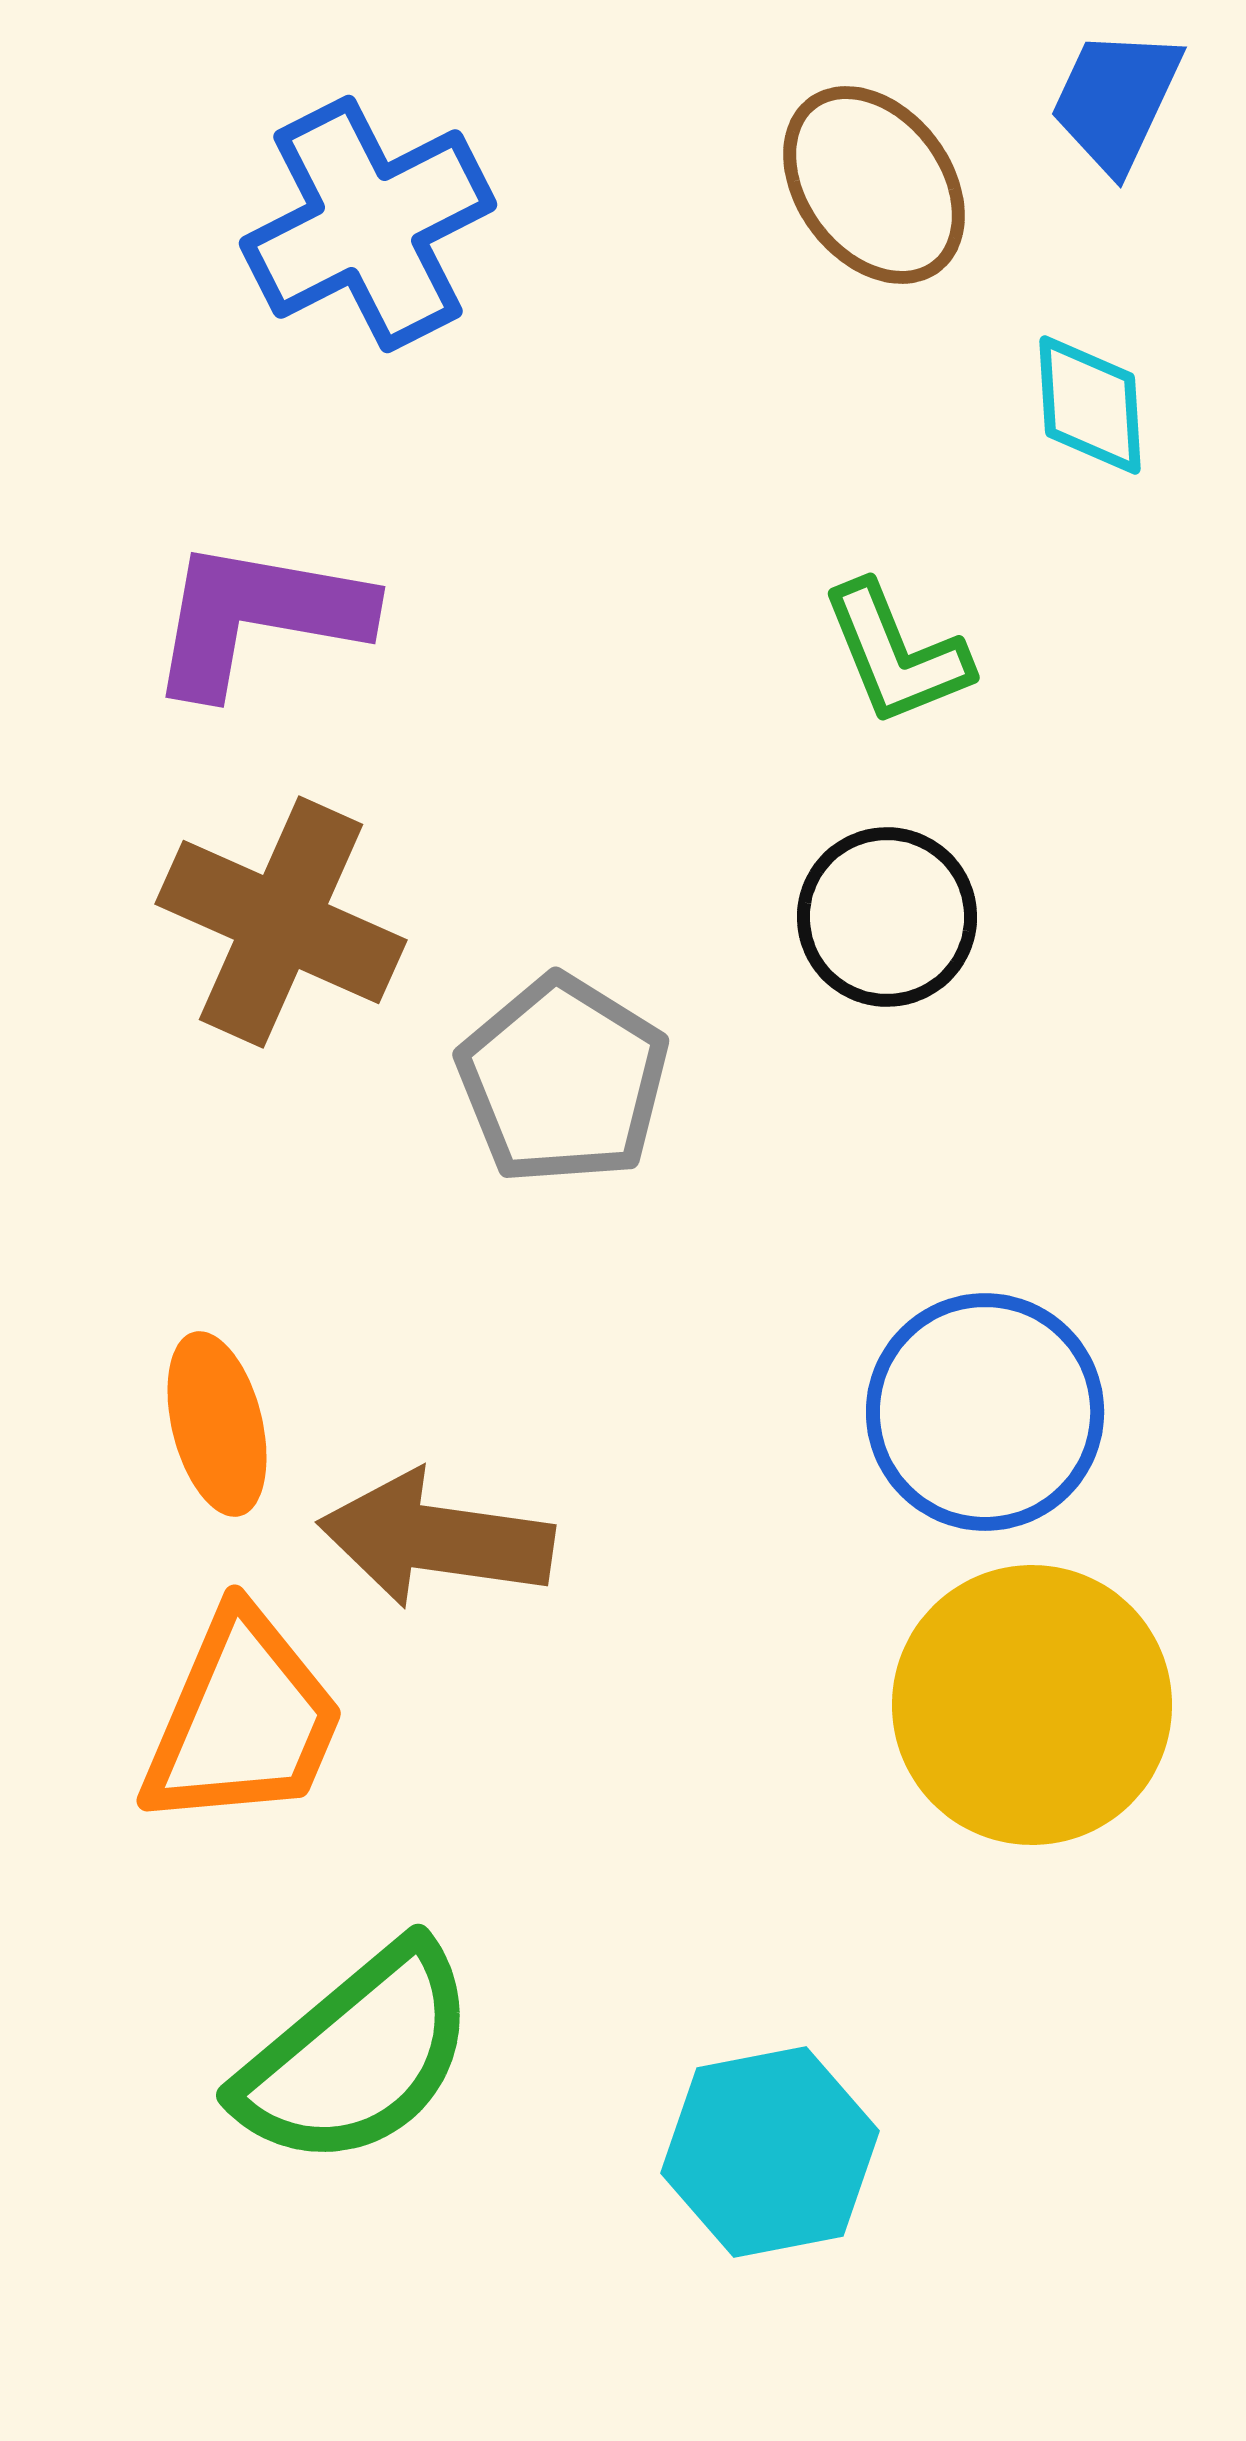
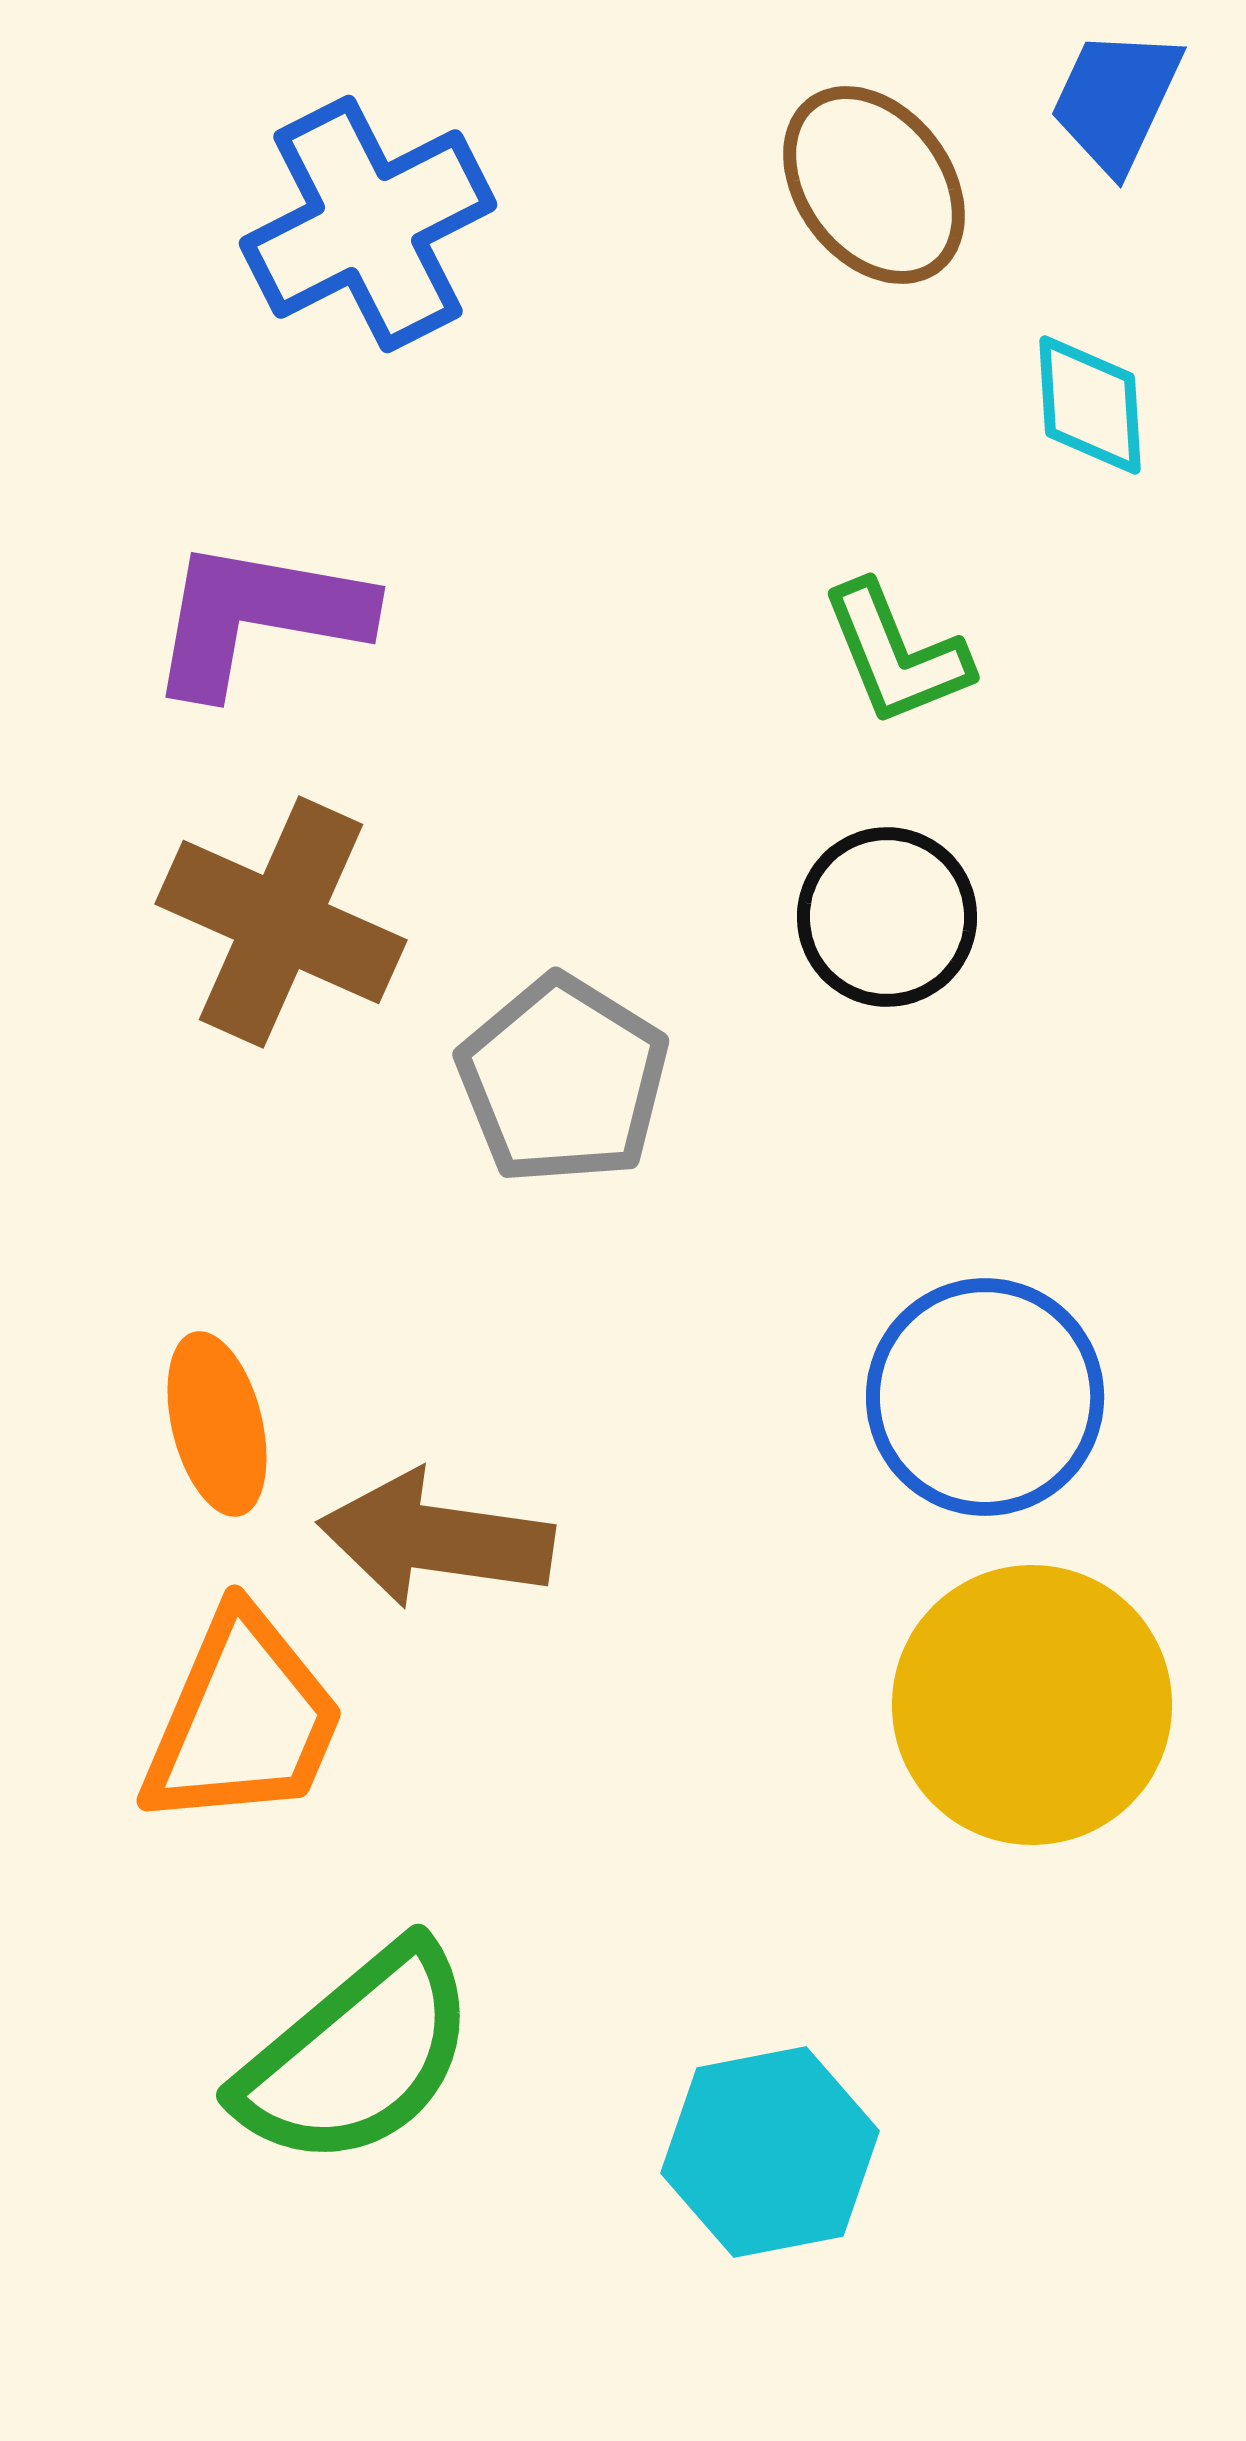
blue circle: moved 15 px up
